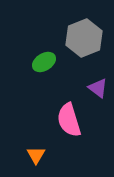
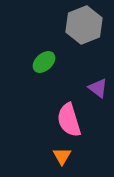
gray hexagon: moved 13 px up
green ellipse: rotated 10 degrees counterclockwise
orange triangle: moved 26 px right, 1 px down
